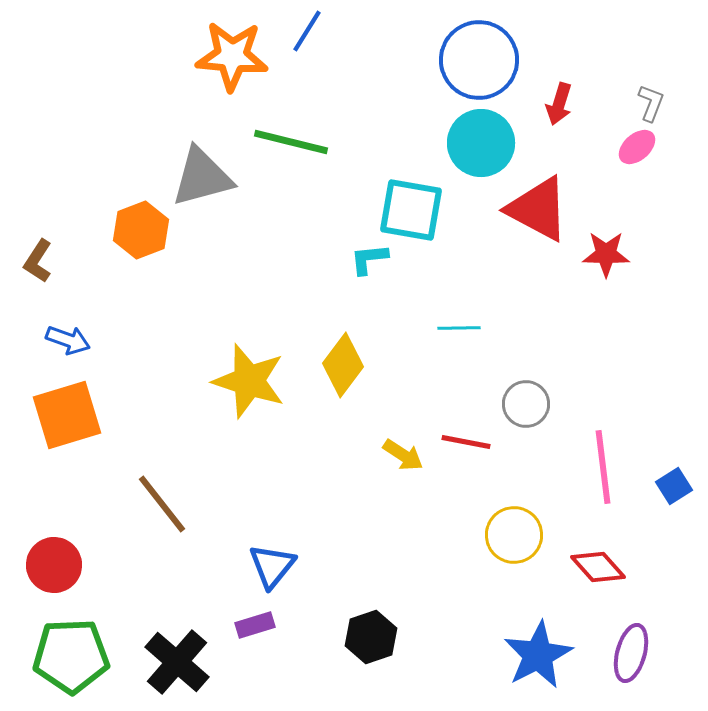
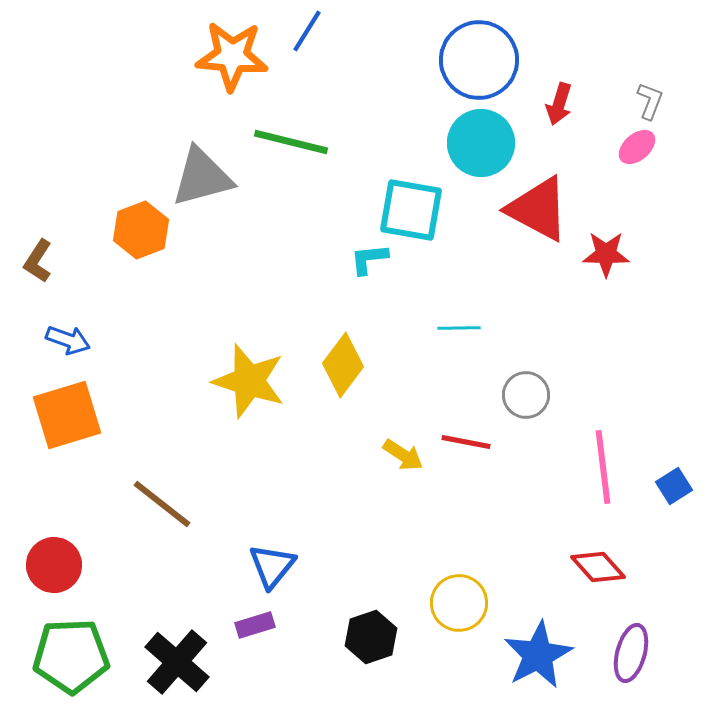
gray L-shape: moved 1 px left, 2 px up
gray circle: moved 9 px up
brown line: rotated 14 degrees counterclockwise
yellow circle: moved 55 px left, 68 px down
